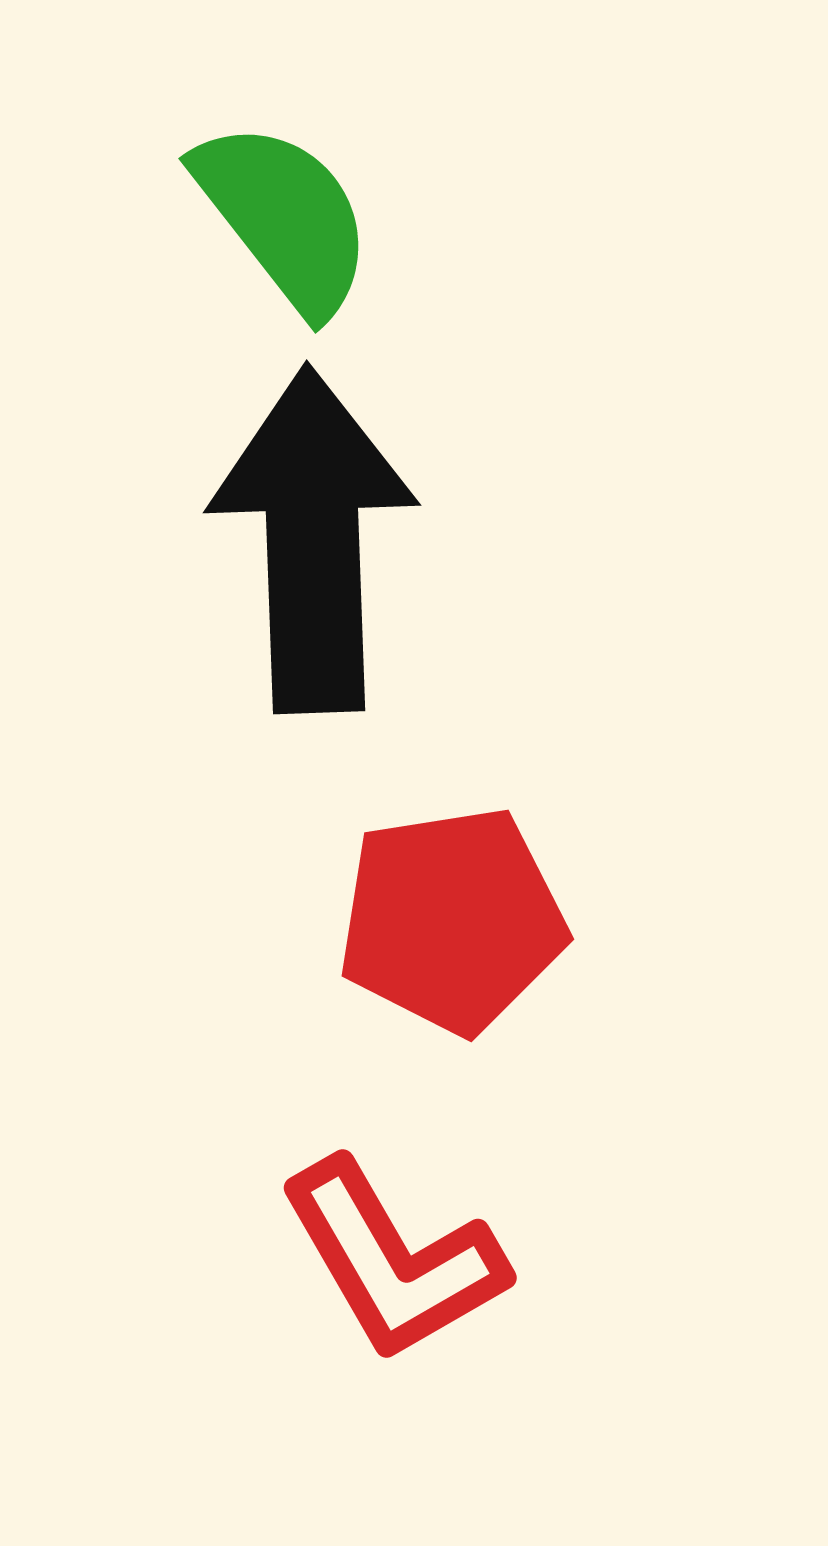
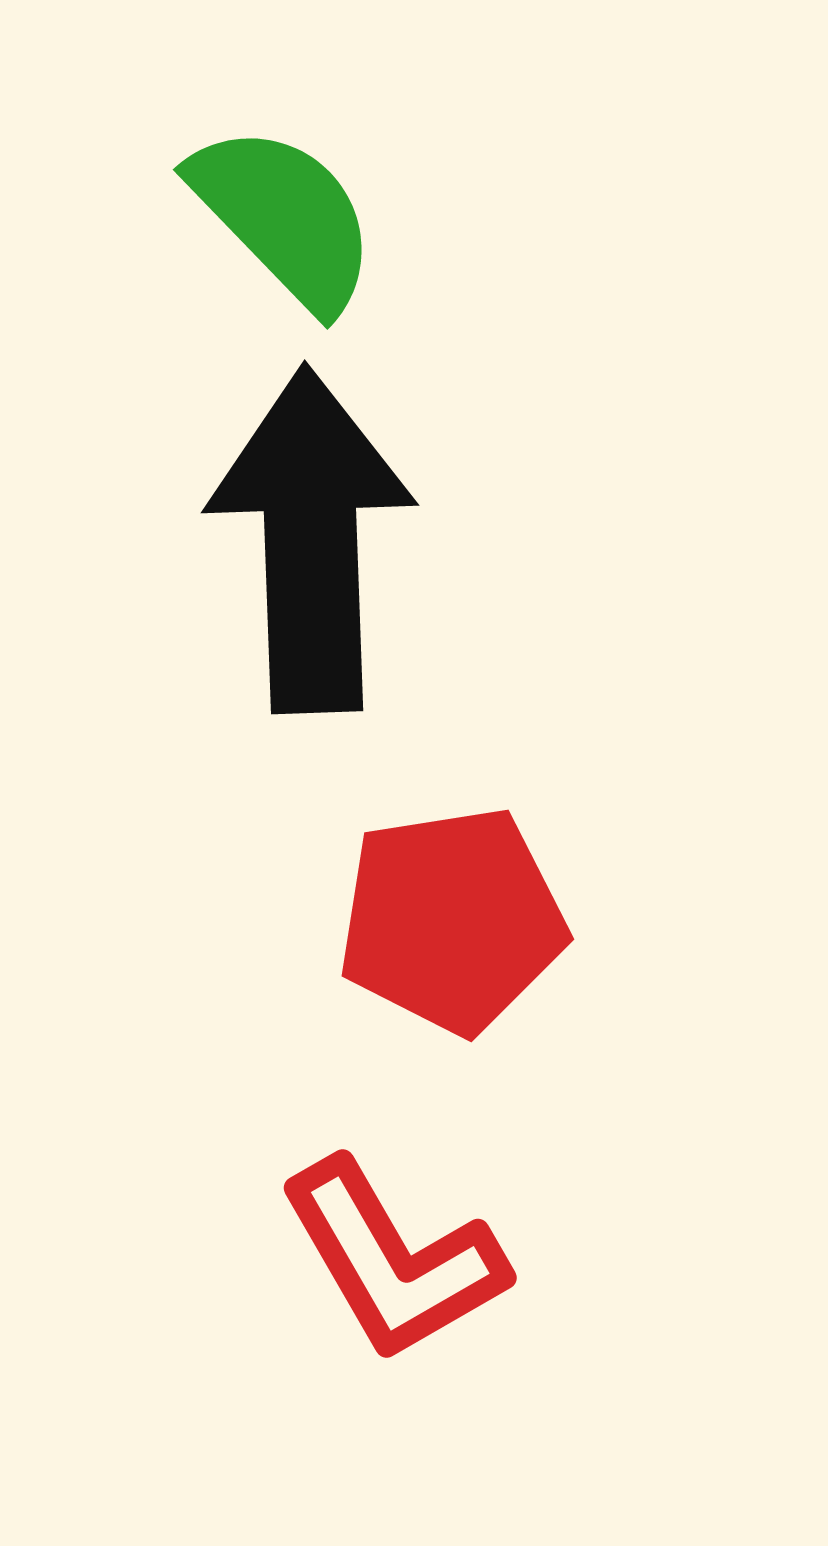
green semicircle: rotated 6 degrees counterclockwise
black arrow: moved 2 px left
